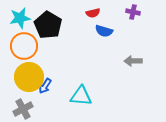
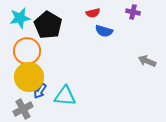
orange circle: moved 3 px right, 5 px down
gray arrow: moved 14 px right; rotated 24 degrees clockwise
blue arrow: moved 5 px left, 5 px down
cyan triangle: moved 16 px left
